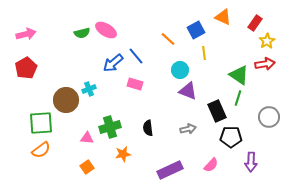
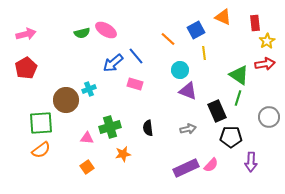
red rectangle: rotated 42 degrees counterclockwise
purple rectangle: moved 16 px right, 2 px up
